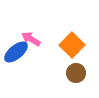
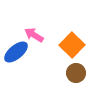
pink arrow: moved 3 px right, 4 px up
